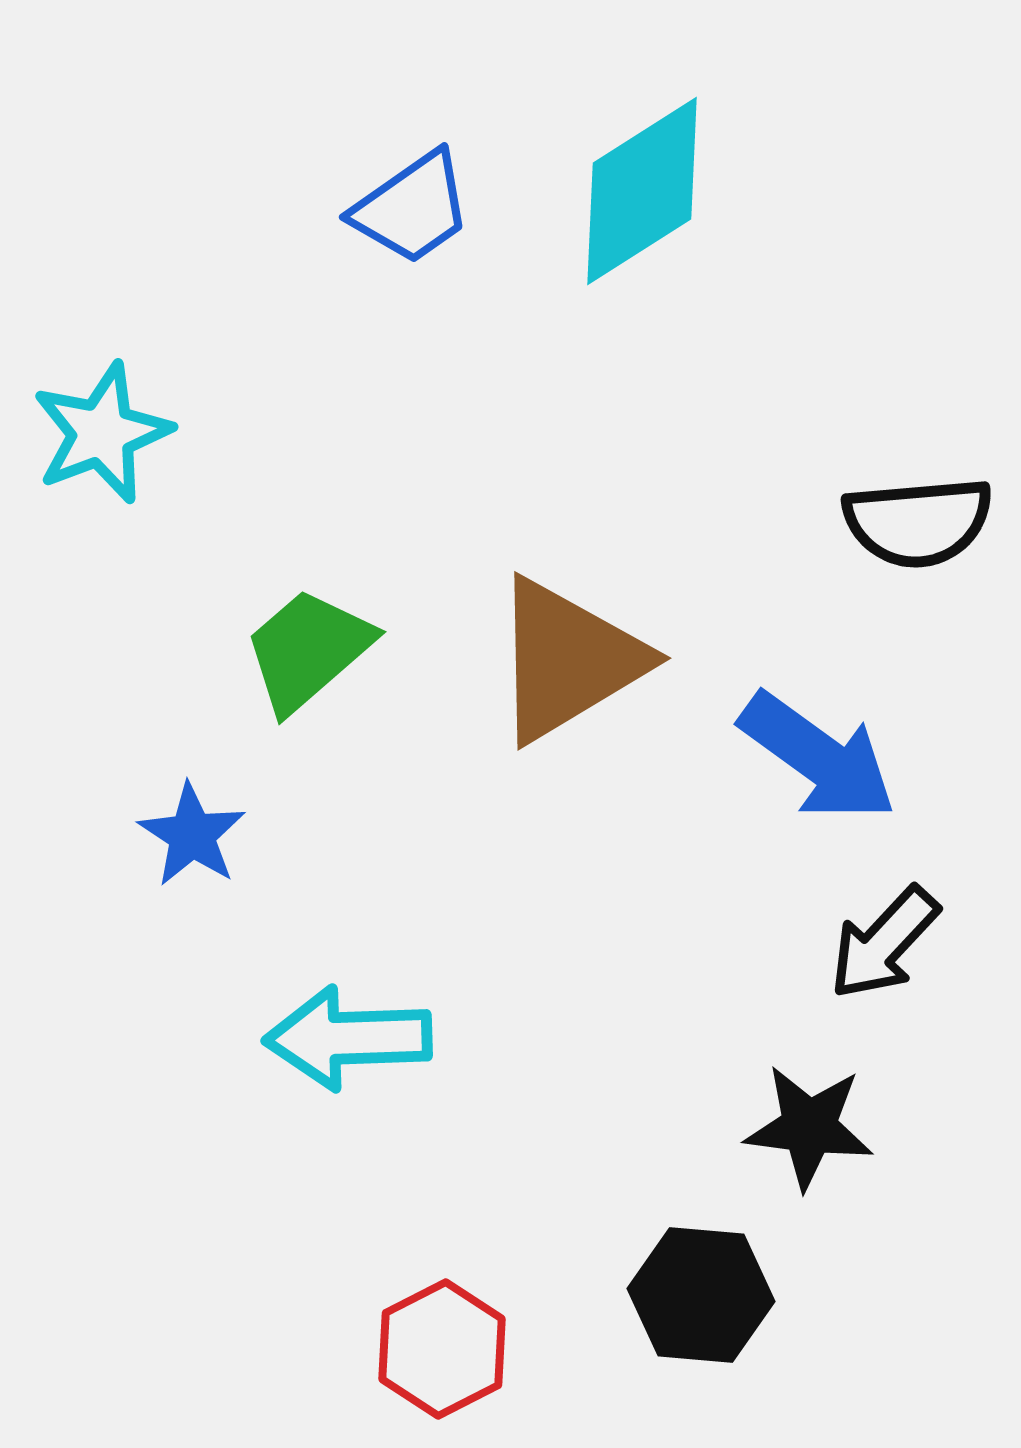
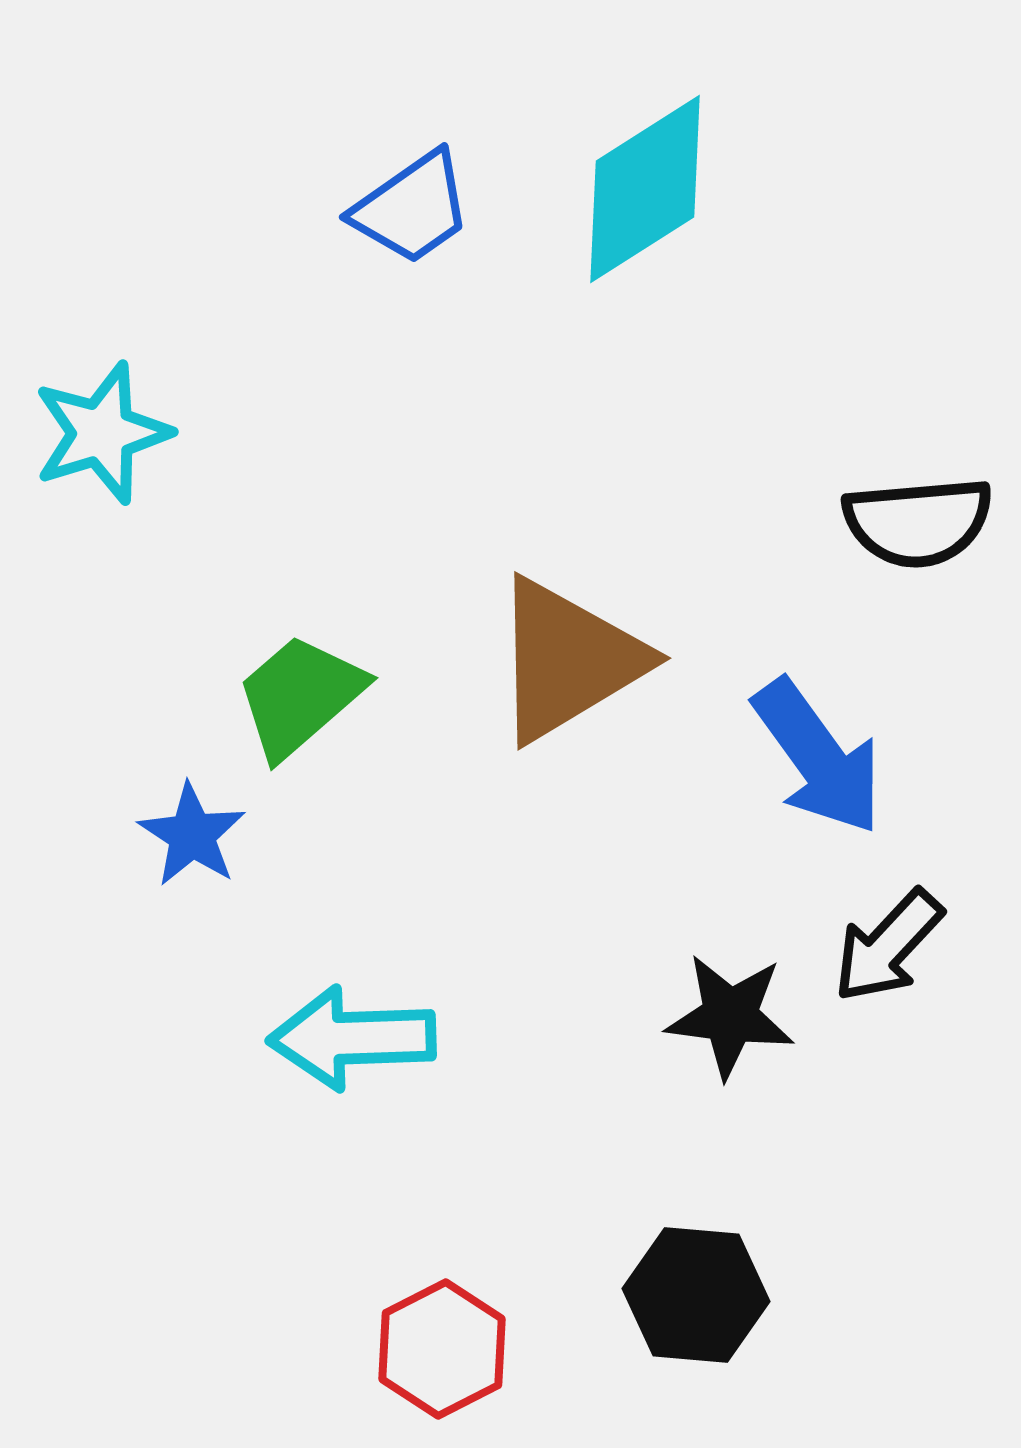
cyan diamond: moved 3 px right, 2 px up
cyan star: rotated 4 degrees clockwise
green trapezoid: moved 8 px left, 46 px down
blue arrow: rotated 18 degrees clockwise
black arrow: moved 4 px right, 3 px down
cyan arrow: moved 4 px right
black star: moved 79 px left, 111 px up
black hexagon: moved 5 px left
